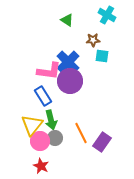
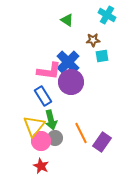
cyan square: rotated 16 degrees counterclockwise
purple circle: moved 1 px right, 1 px down
yellow triangle: moved 2 px right, 1 px down
pink circle: moved 1 px right
